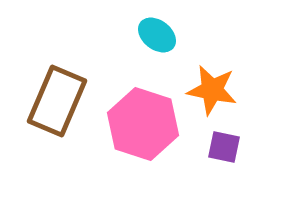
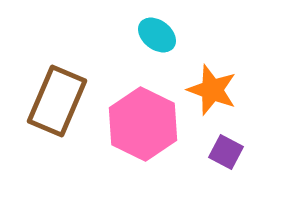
orange star: rotated 9 degrees clockwise
pink hexagon: rotated 8 degrees clockwise
purple square: moved 2 px right, 5 px down; rotated 16 degrees clockwise
